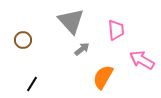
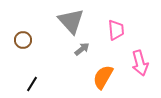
pink arrow: moved 2 px left, 3 px down; rotated 135 degrees counterclockwise
